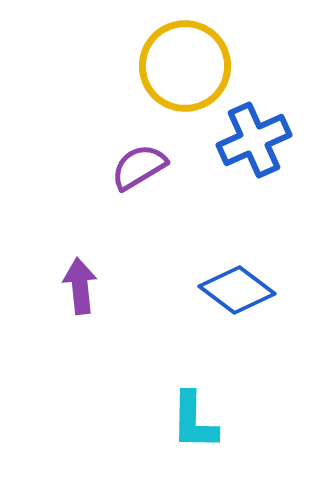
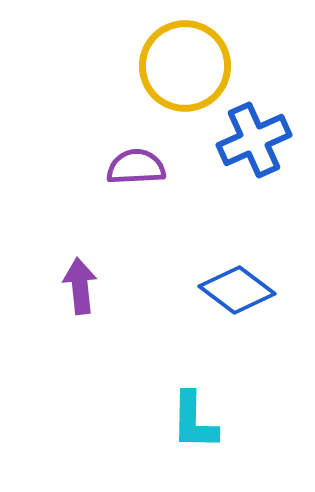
purple semicircle: moved 3 px left; rotated 28 degrees clockwise
